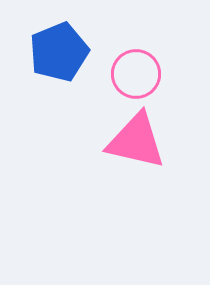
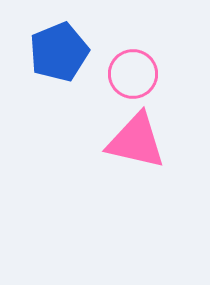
pink circle: moved 3 px left
